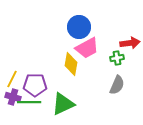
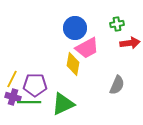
blue circle: moved 4 px left, 1 px down
green cross: moved 34 px up
yellow diamond: moved 2 px right
